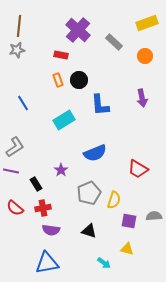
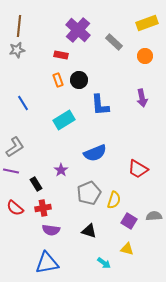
purple square: rotated 21 degrees clockwise
